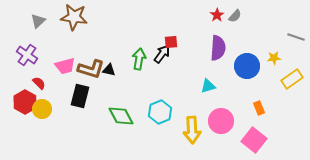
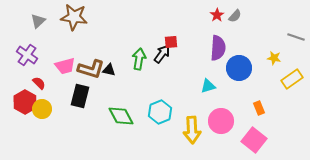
yellow star: rotated 16 degrees clockwise
blue circle: moved 8 px left, 2 px down
